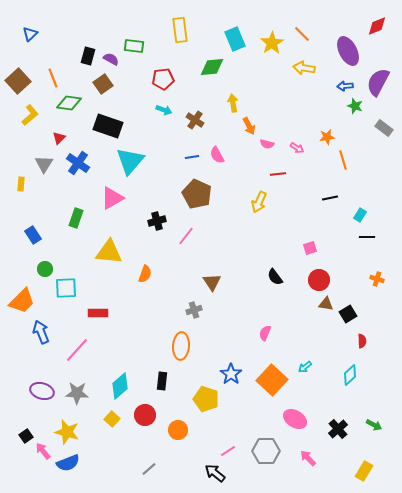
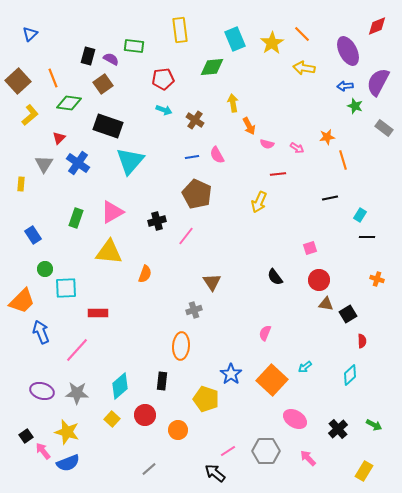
pink triangle at (112, 198): moved 14 px down
